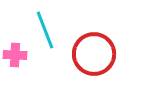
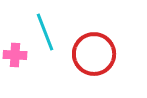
cyan line: moved 2 px down
